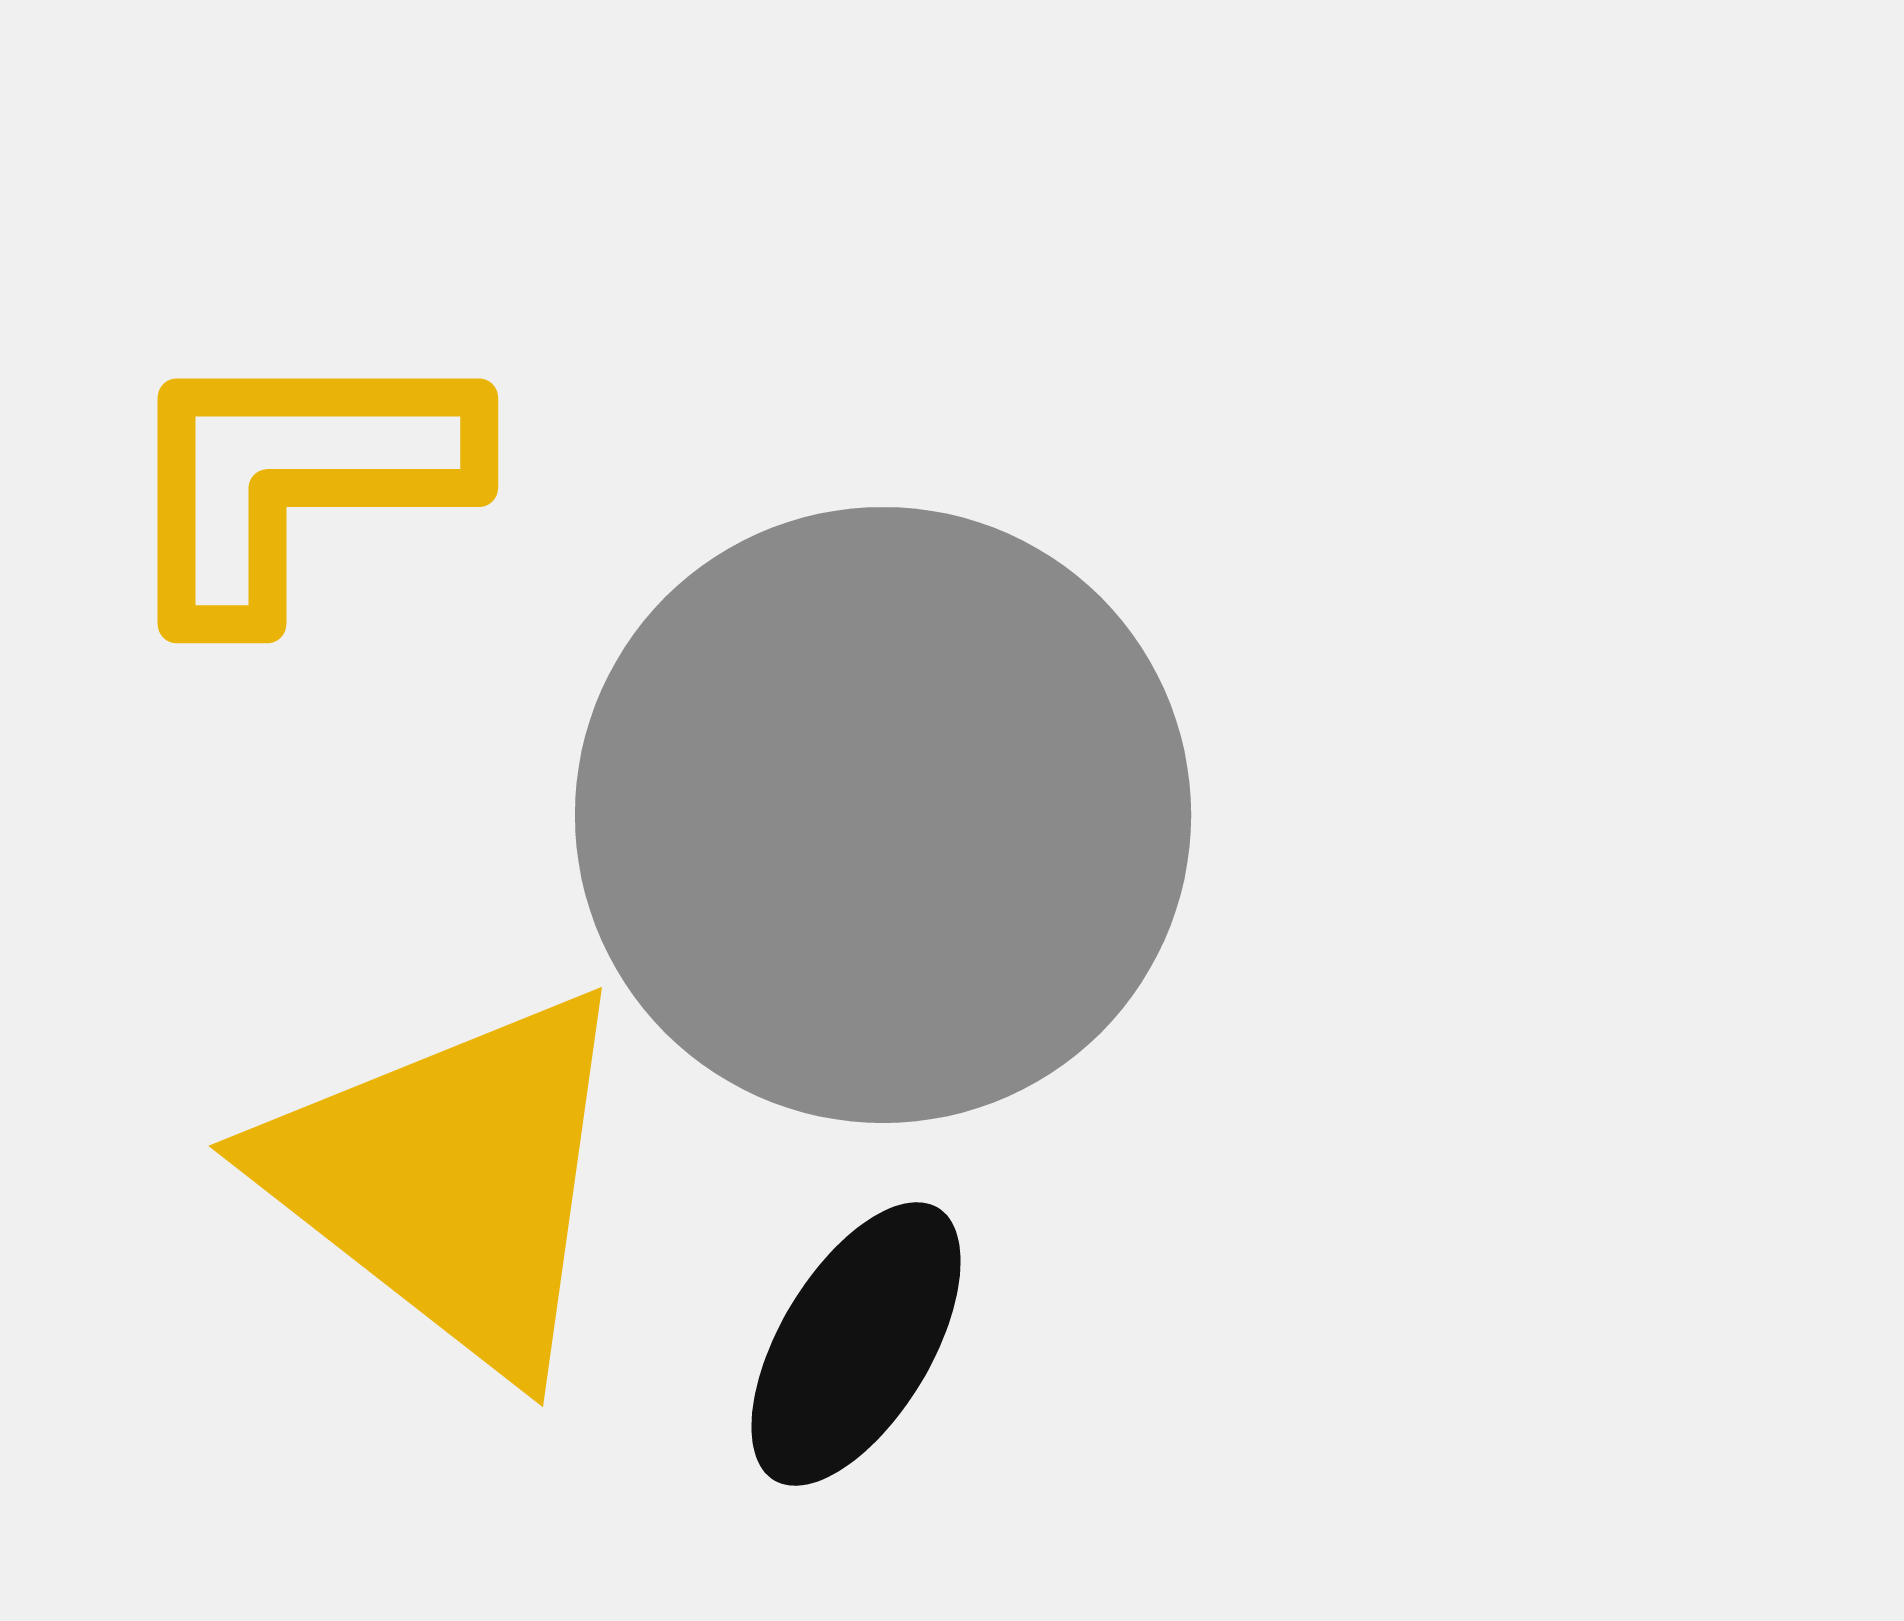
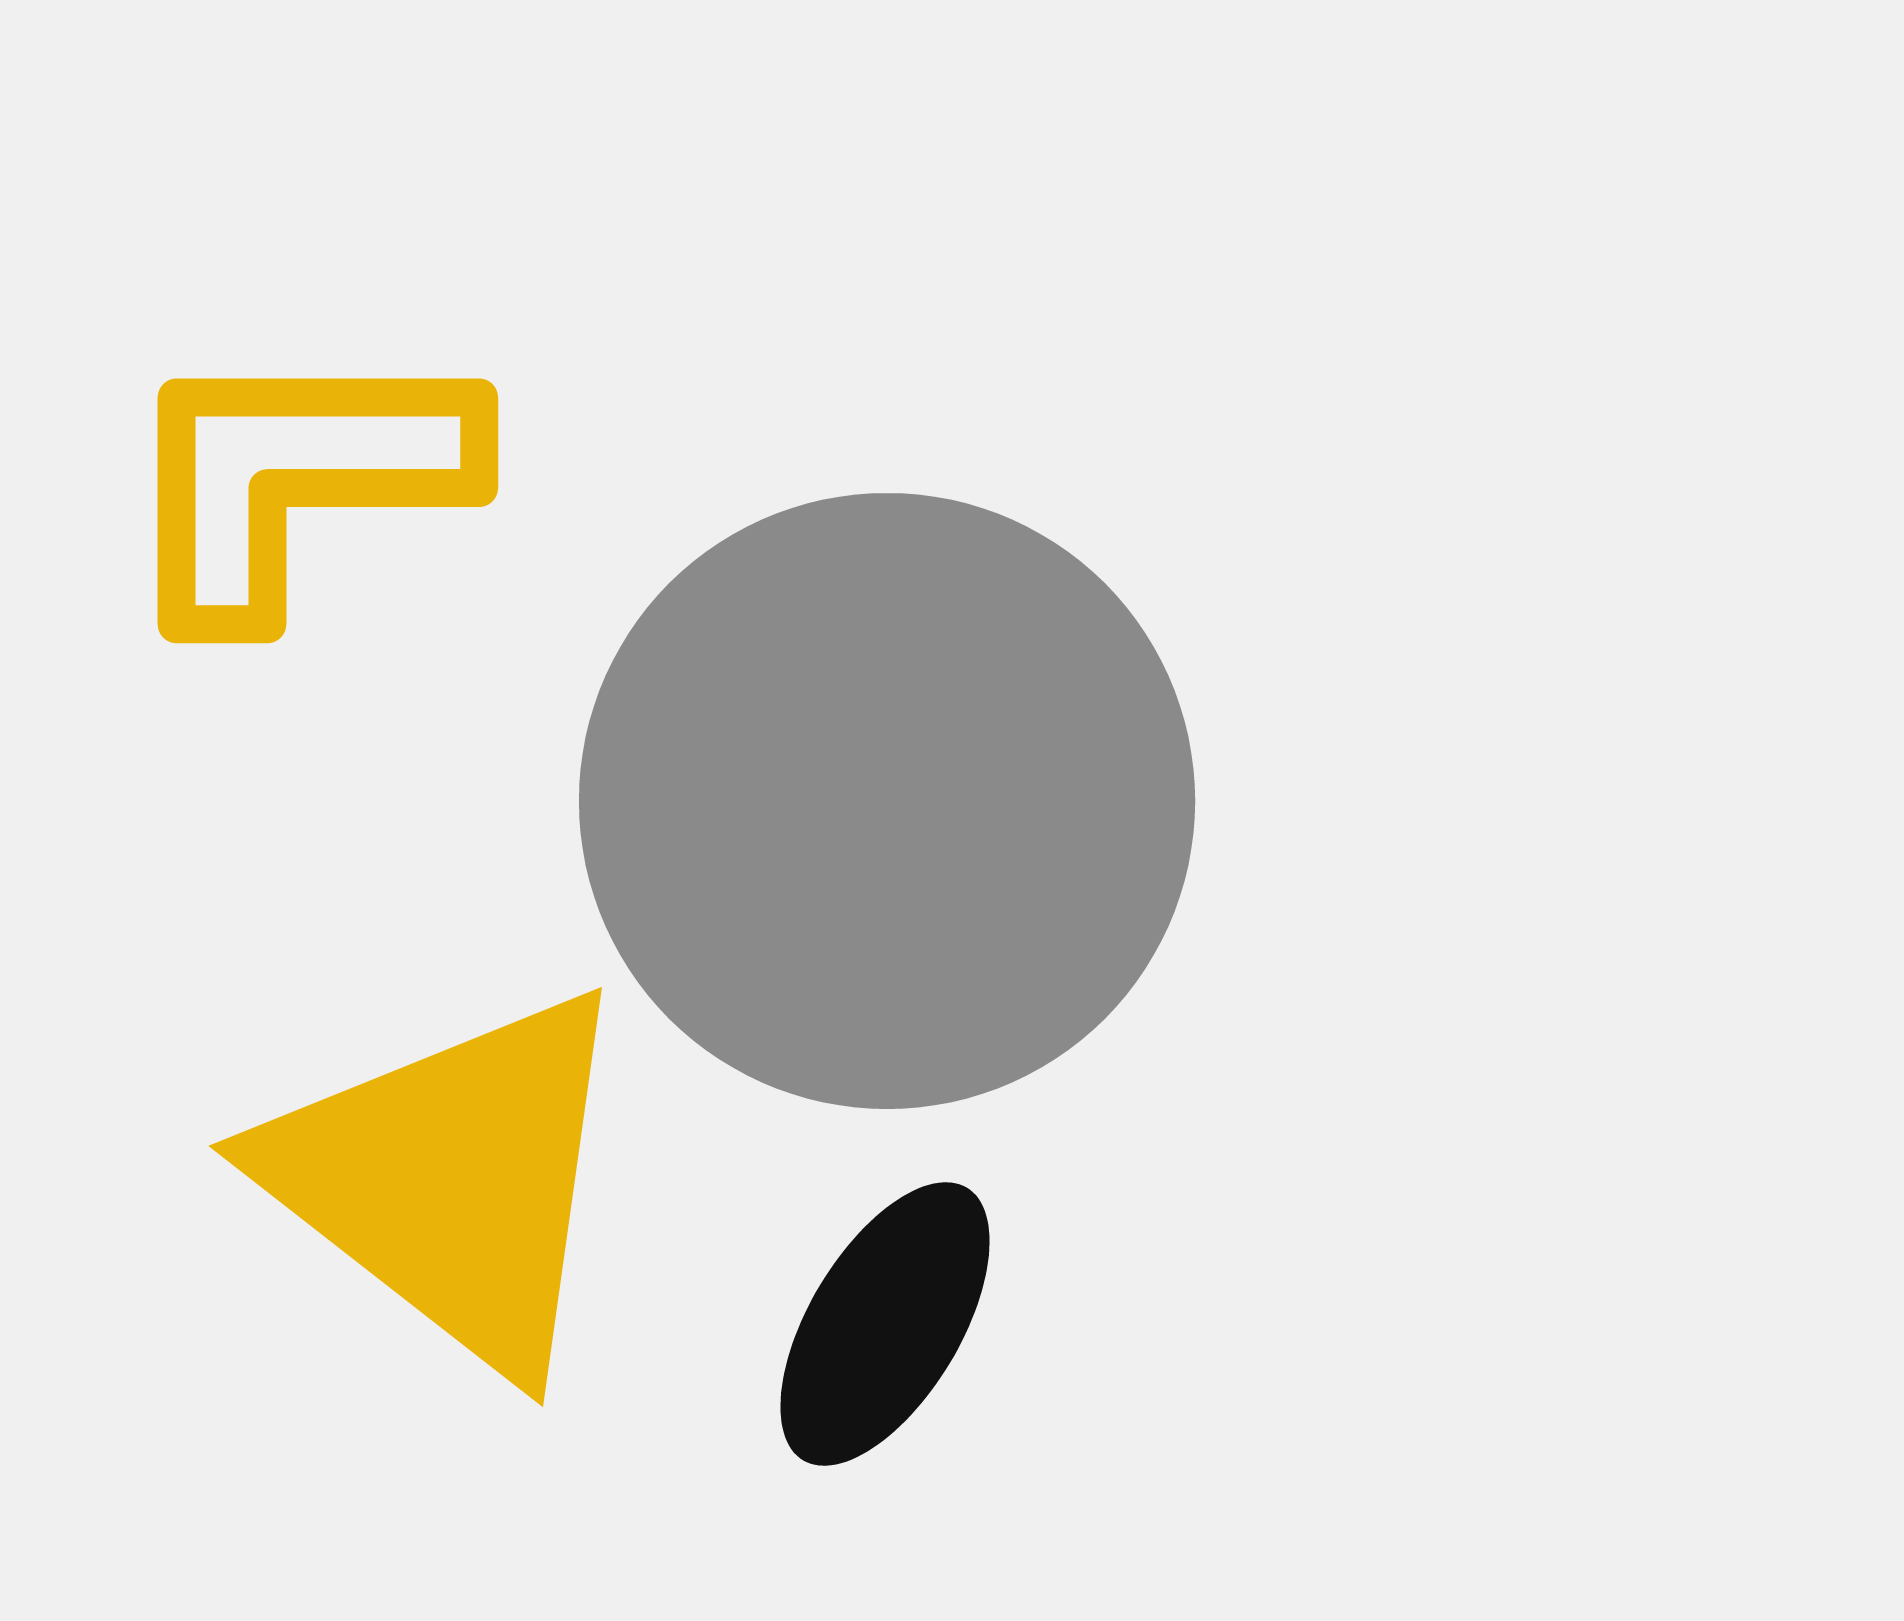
gray circle: moved 4 px right, 14 px up
black ellipse: moved 29 px right, 20 px up
